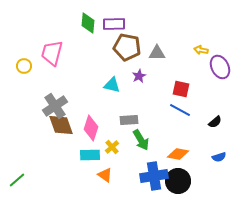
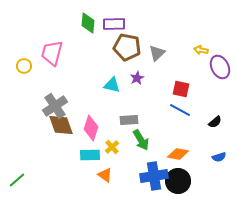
gray triangle: rotated 42 degrees counterclockwise
purple star: moved 2 px left, 2 px down
